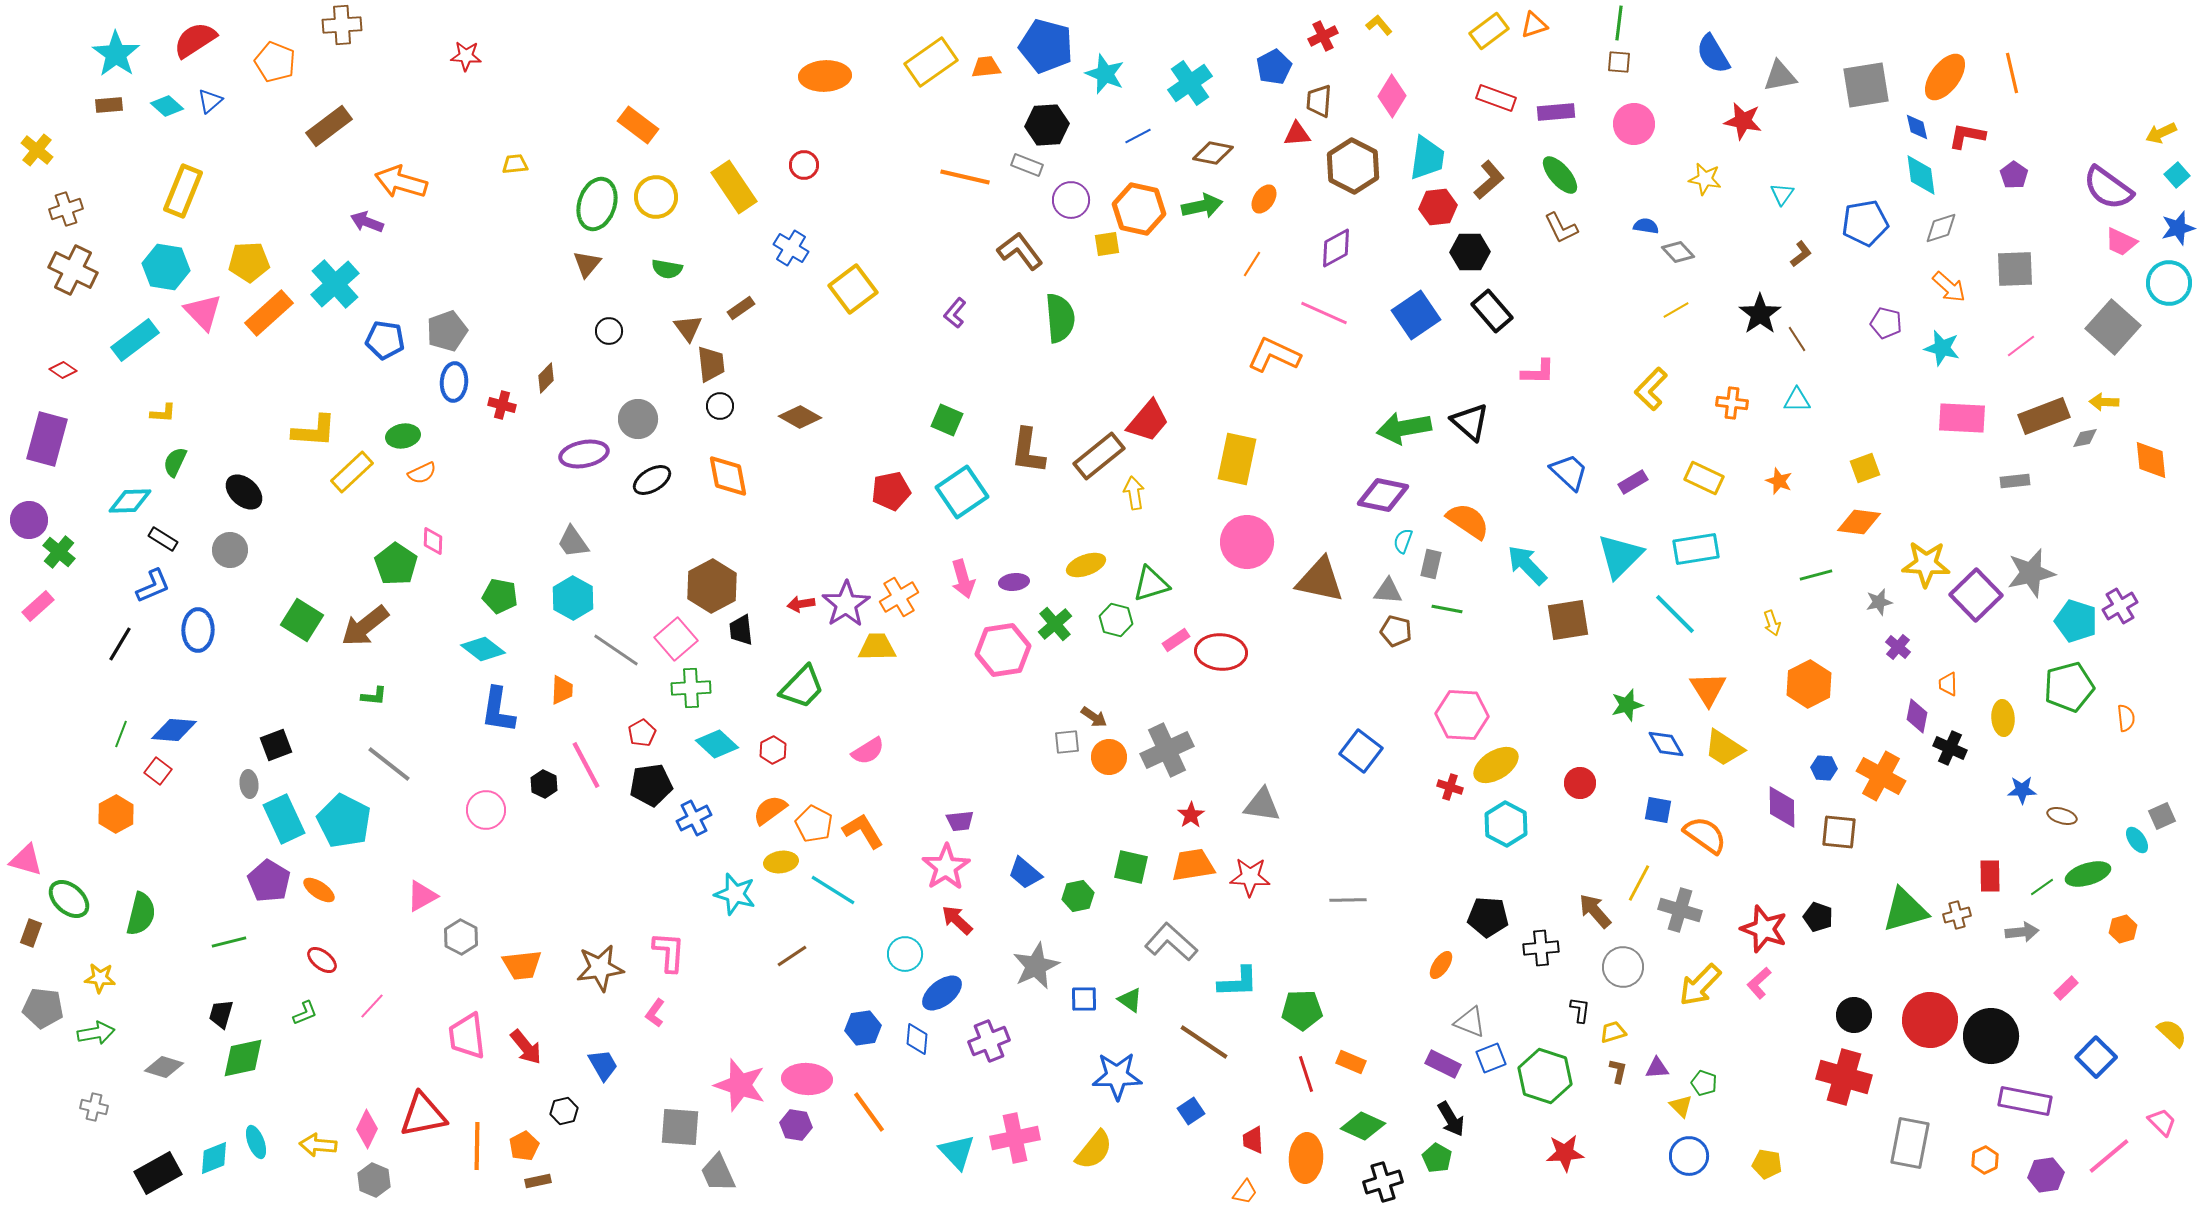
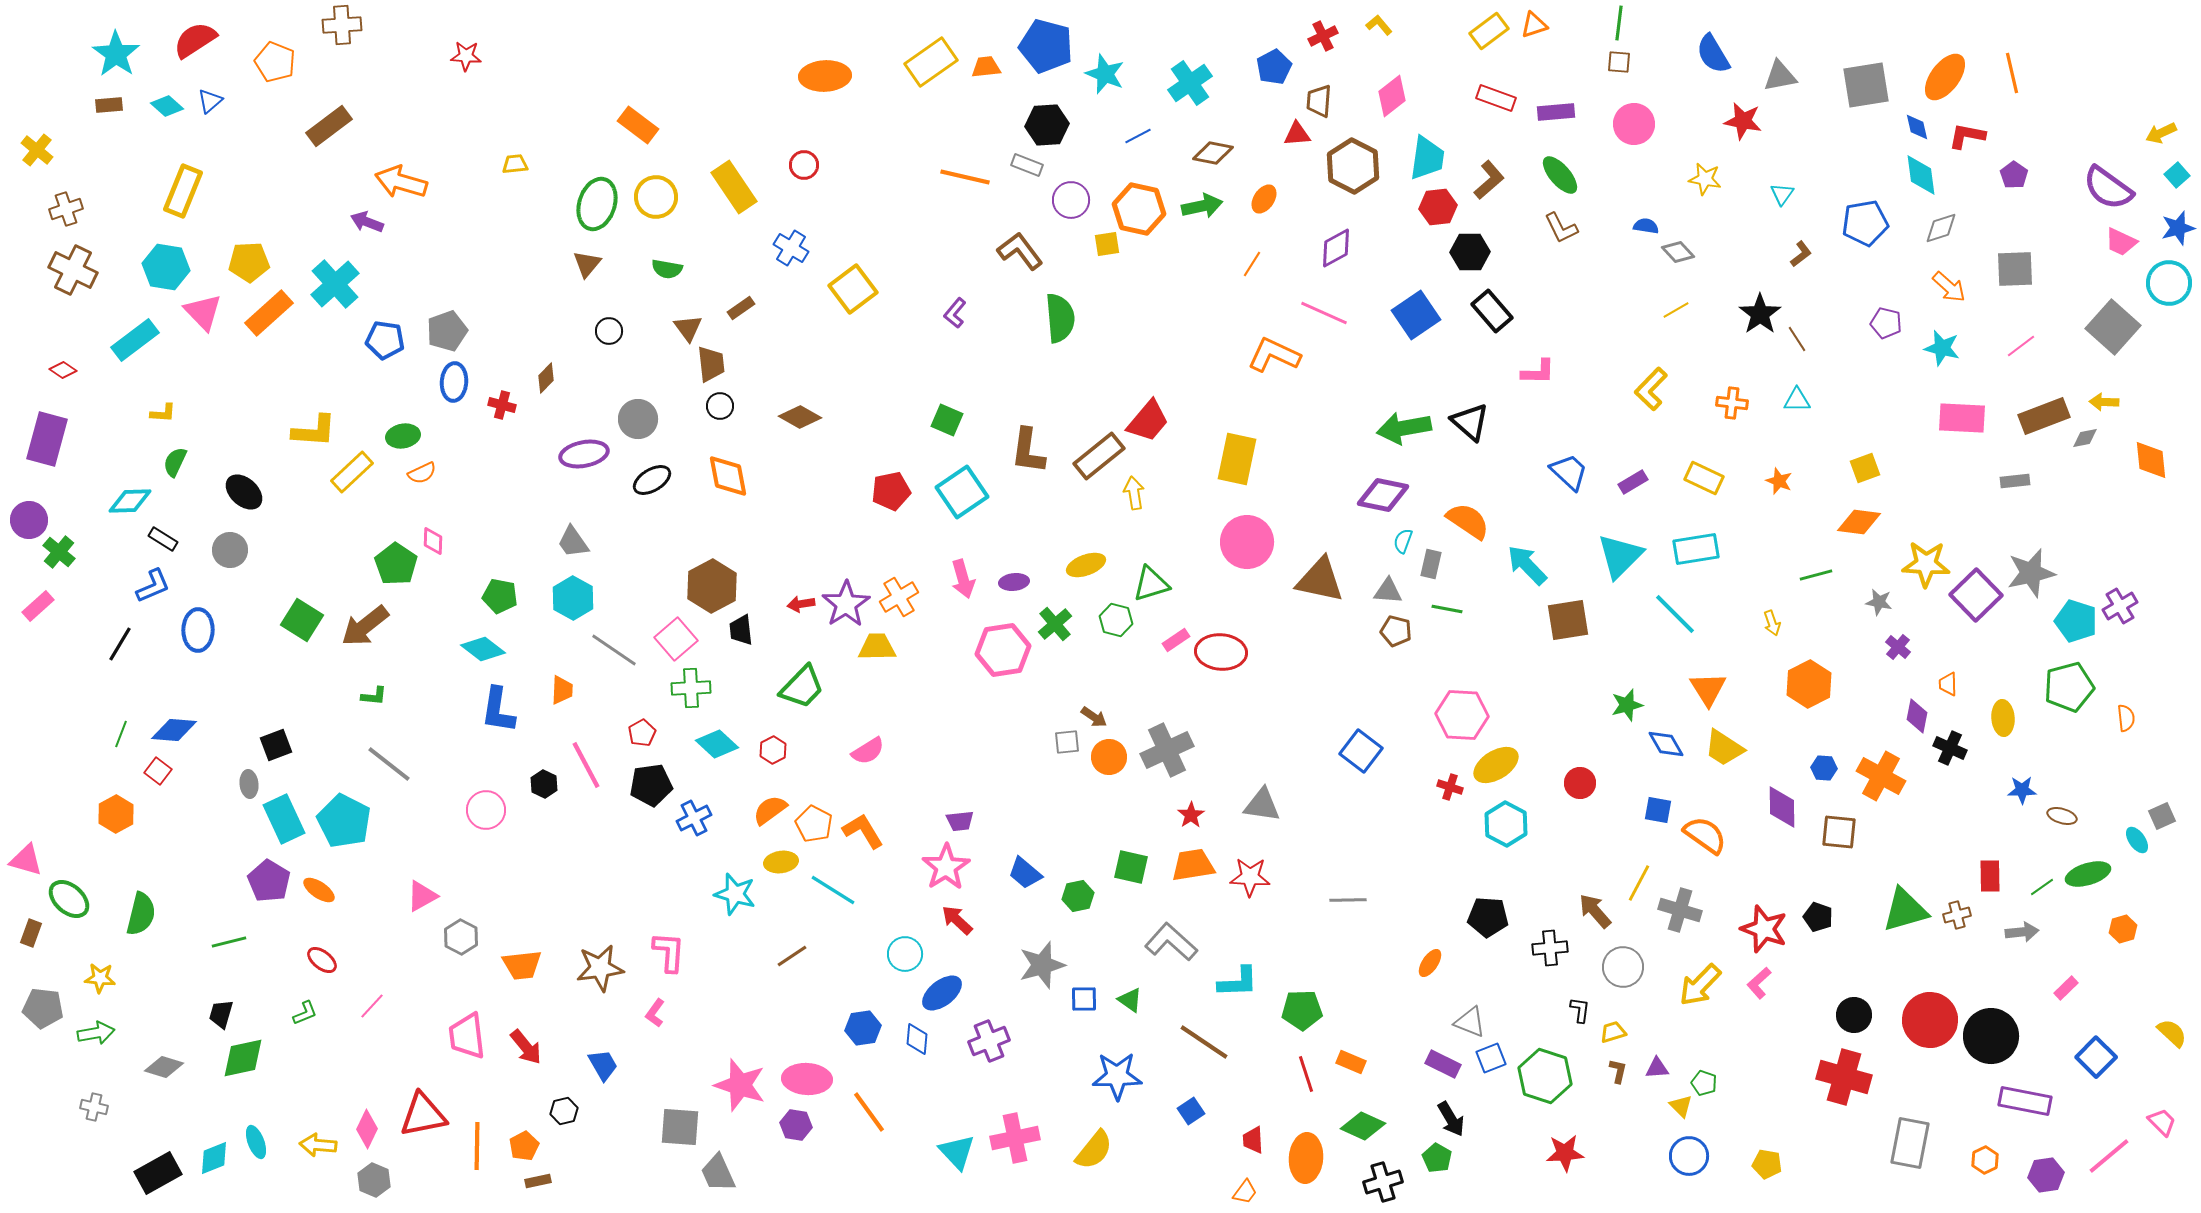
pink diamond at (1392, 96): rotated 21 degrees clockwise
gray star at (1879, 602): rotated 24 degrees clockwise
gray line at (616, 650): moved 2 px left
black cross at (1541, 948): moved 9 px right
orange ellipse at (1441, 965): moved 11 px left, 2 px up
gray star at (1036, 966): moved 6 px right, 1 px up; rotated 9 degrees clockwise
